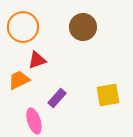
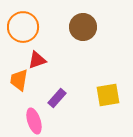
orange trapezoid: rotated 55 degrees counterclockwise
